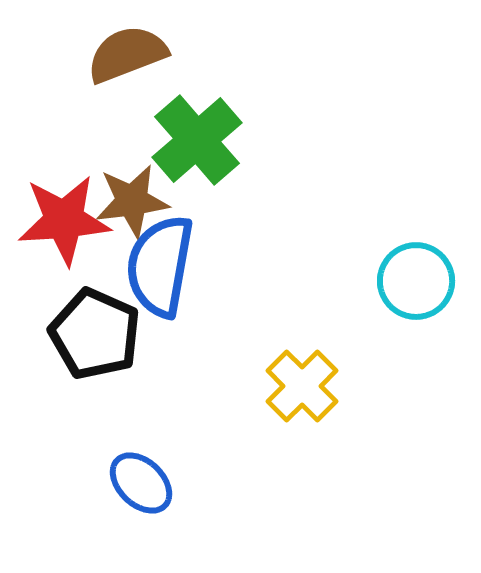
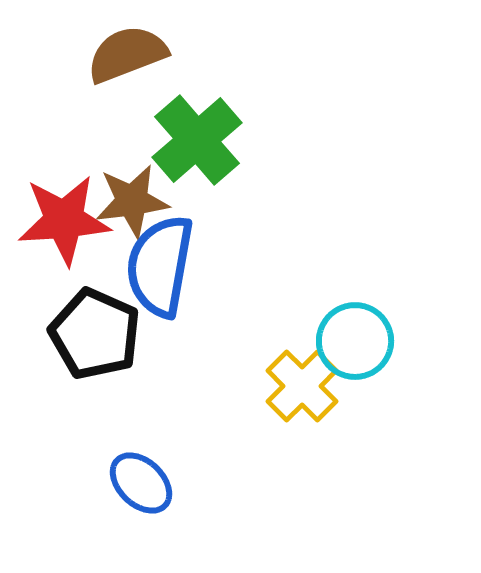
cyan circle: moved 61 px left, 60 px down
